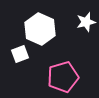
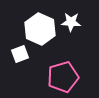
white star: moved 15 px left; rotated 18 degrees clockwise
